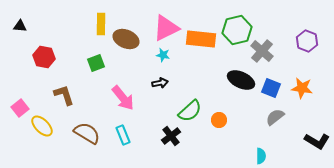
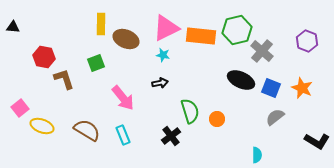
black triangle: moved 7 px left, 1 px down
orange rectangle: moved 3 px up
orange star: rotated 15 degrees clockwise
brown L-shape: moved 16 px up
green semicircle: rotated 65 degrees counterclockwise
orange circle: moved 2 px left, 1 px up
yellow ellipse: rotated 25 degrees counterclockwise
brown semicircle: moved 3 px up
cyan semicircle: moved 4 px left, 1 px up
